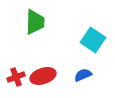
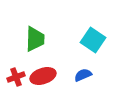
green trapezoid: moved 17 px down
